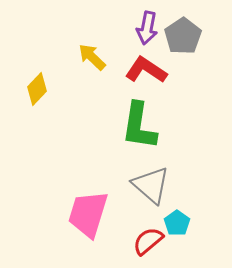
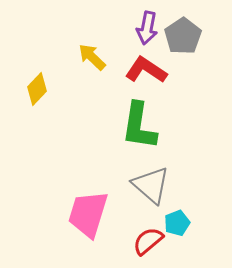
cyan pentagon: rotated 15 degrees clockwise
